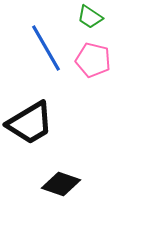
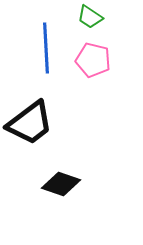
blue line: rotated 27 degrees clockwise
black trapezoid: rotated 6 degrees counterclockwise
